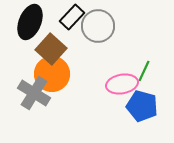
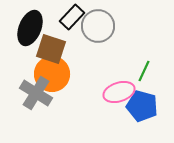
black ellipse: moved 6 px down
brown square: rotated 24 degrees counterclockwise
pink ellipse: moved 3 px left, 8 px down; rotated 8 degrees counterclockwise
gray cross: moved 2 px right
